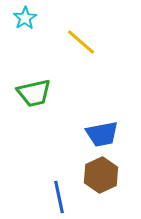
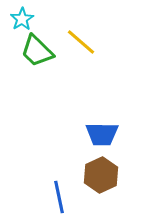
cyan star: moved 3 px left, 1 px down
green trapezoid: moved 3 px right, 42 px up; rotated 57 degrees clockwise
blue trapezoid: rotated 12 degrees clockwise
